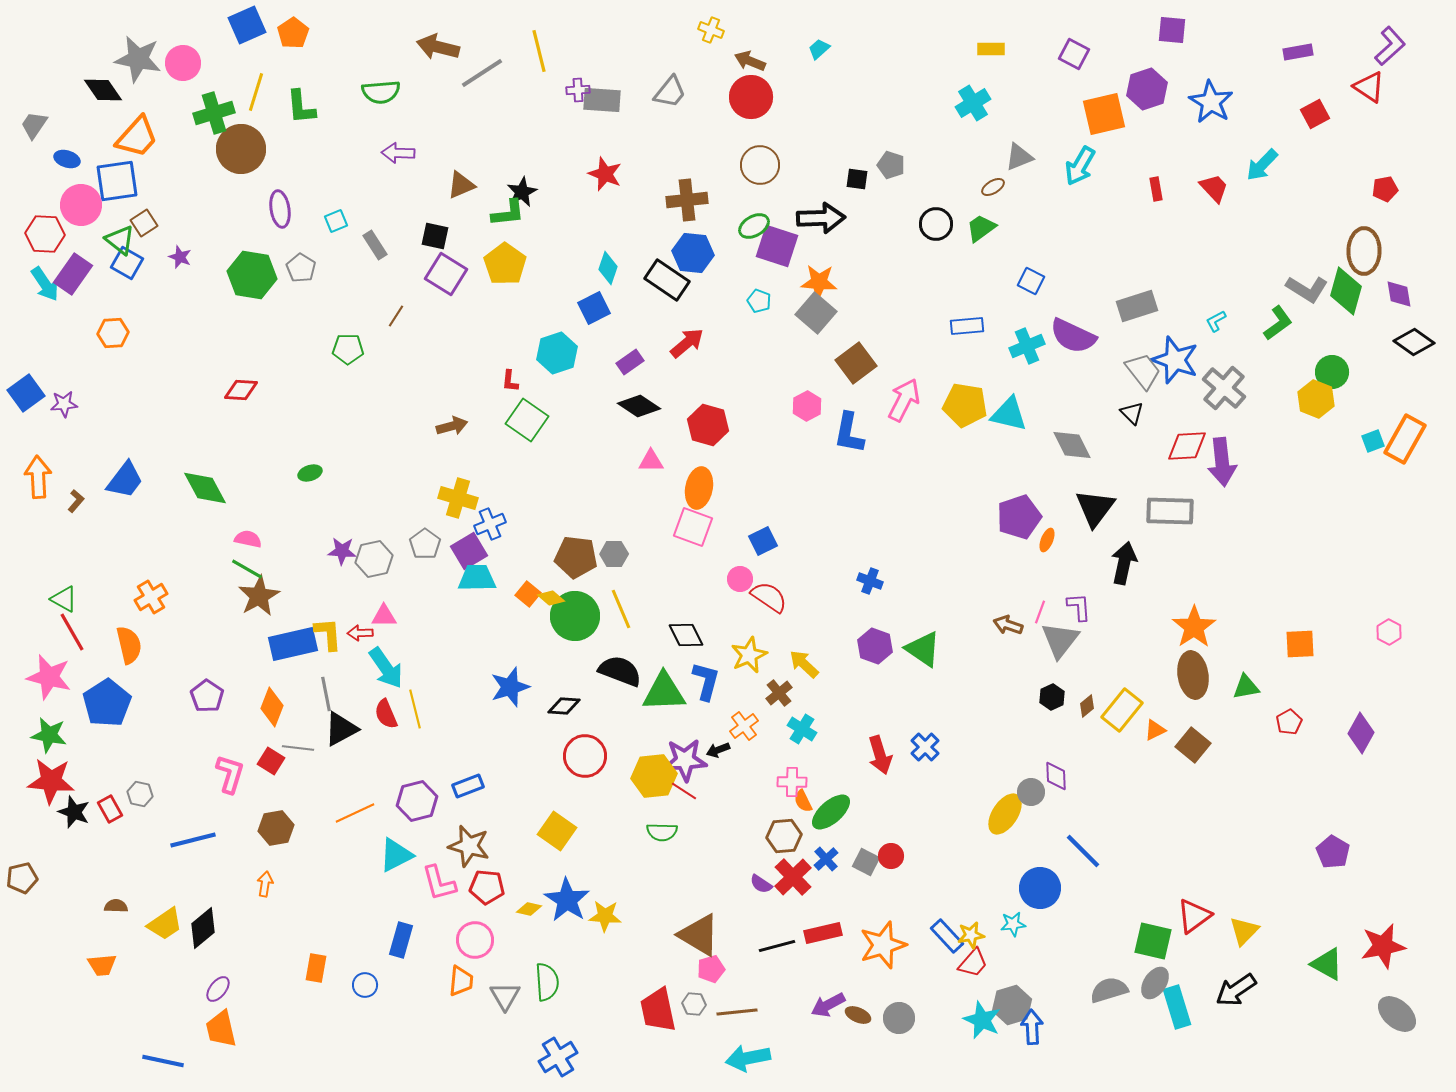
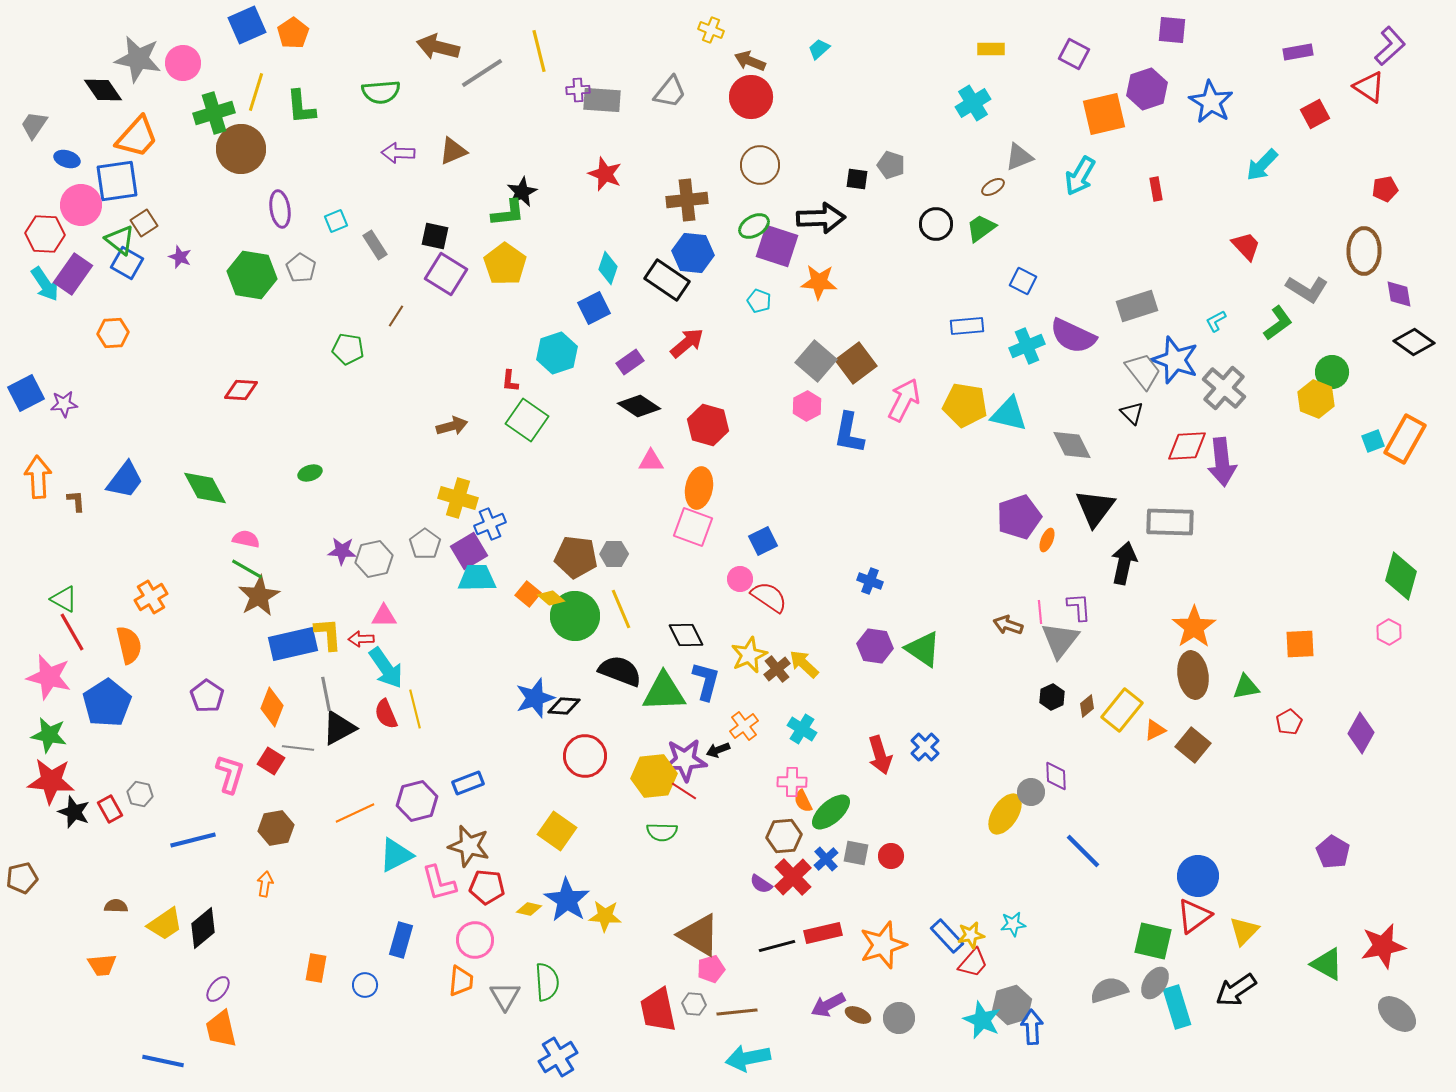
cyan arrow at (1080, 166): moved 10 px down
brown triangle at (461, 185): moved 8 px left, 34 px up
red trapezoid at (1214, 188): moved 32 px right, 58 px down
blue square at (1031, 281): moved 8 px left
green diamond at (1346, 291): moved 55 px right, 285 px down
gray square at (816, 313): moved 48 px down
green pentagon at (348, 349): rotated 8 degrees clockwise
blue square at (26, 393): rotated 9 degrees clockwise
brown L-shape at (76, 501): rotated 45 degrees counterclockwise
gray rectangle at (1170, 511): moved 11 px down
pink semicircle at (248, 539): moved 2 px left
pink line at (1040, 612): rotated 25 degrees counterclockwise
red arrow at (360, 633): moved 1 px right, 6 px down
purple hexagon at (875, 646): rotated 12 degrees counterclockwise
blue star at (510, 687): moved 25 px right, 11 px down
brown cross at (779, 693): moved 2 px left, 24 px up
black triangle at (341, 729): moved 2 px left, 1 px up
blue rectangle at (468, 786): moved 3 px up
gray square at (866, 862): moved 10 px left, 9 px up; rotated 16 degrees counterclockwise
blue circle at (1040, 888): moved 158 px right, 12 px up
